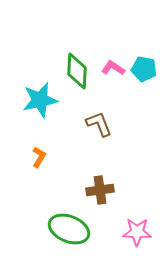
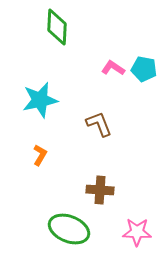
green diamond: moved 20 px left, 44 px up
orange L-shape: moved 1 px right, 2 px up
brown cross: rotated 12 degrees clockwise
